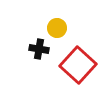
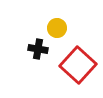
black cross: moved 1 px left
